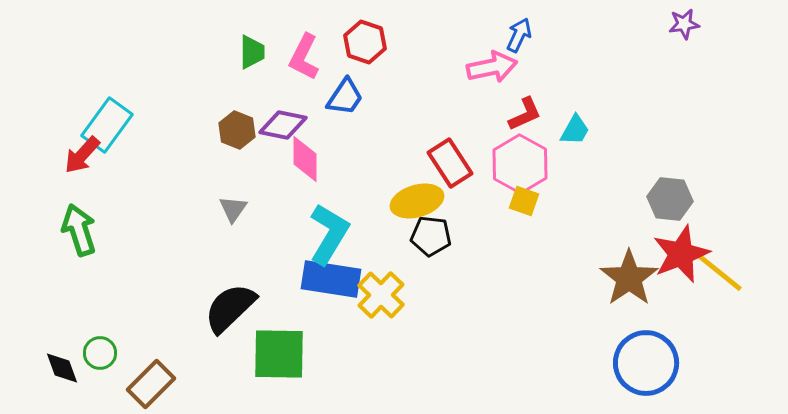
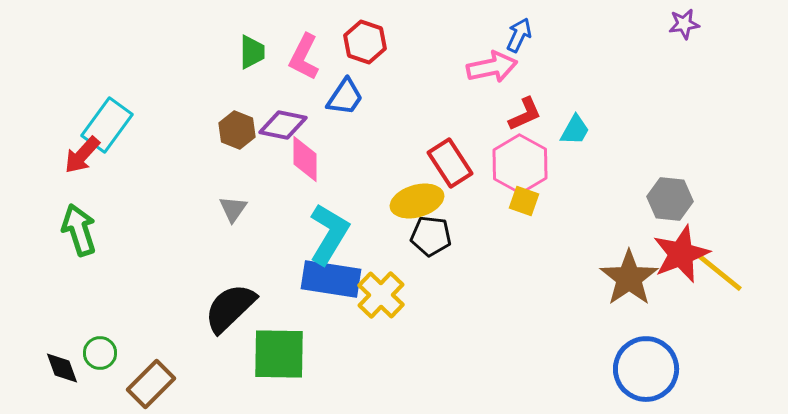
blue circle: moved 6 px down
